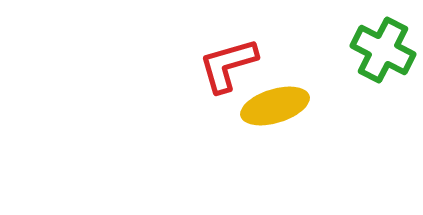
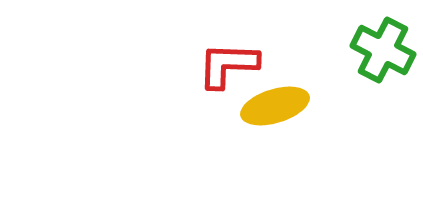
red L-shape: rotated 18 degrees clockwise
